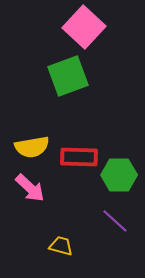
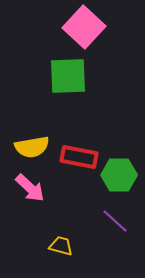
green square: rotated 18 degrees clockwise
red rectangle: rotated 9 degrees clockwise
